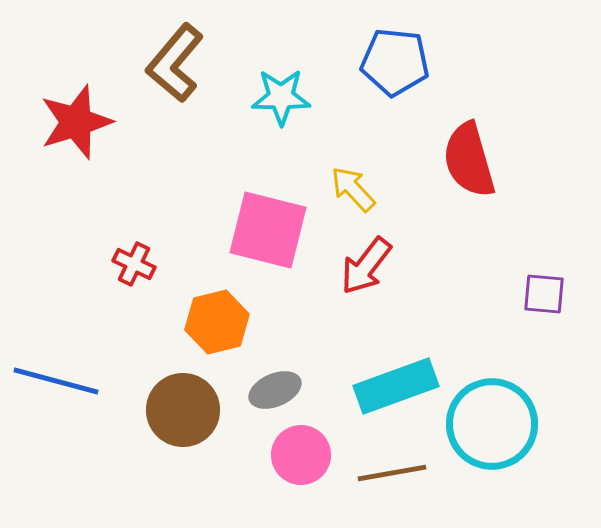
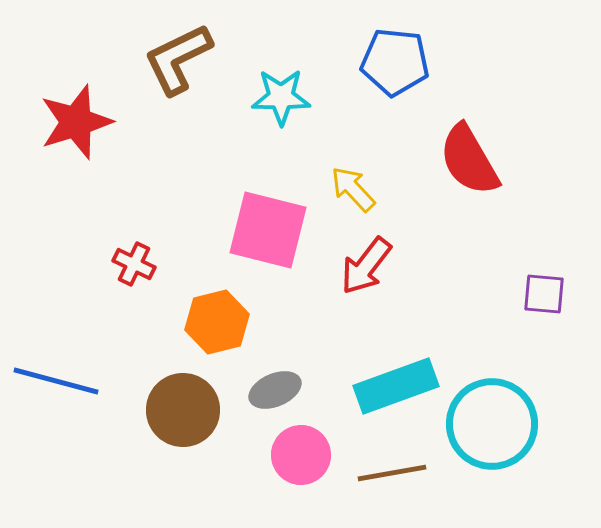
brown L-shape: moved 3 px right, 4 px up; rotated 24 degrees clockwise
red semicircle: rotated 14 degrees counterclockwise
